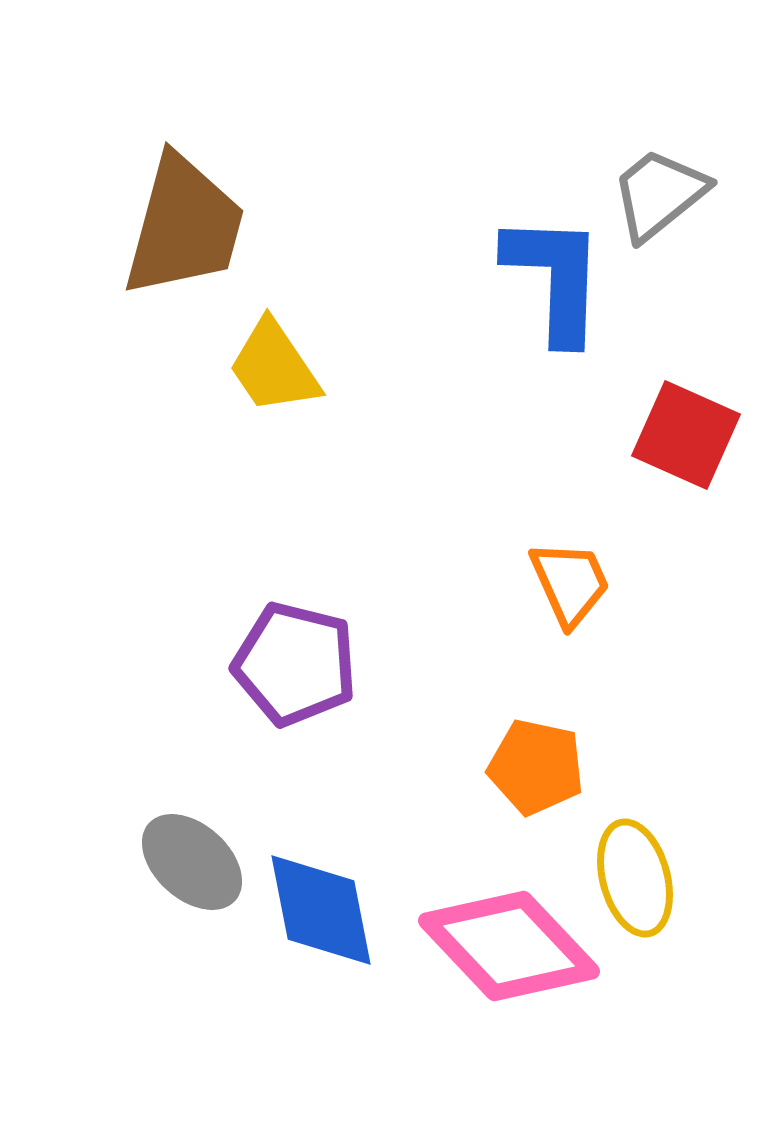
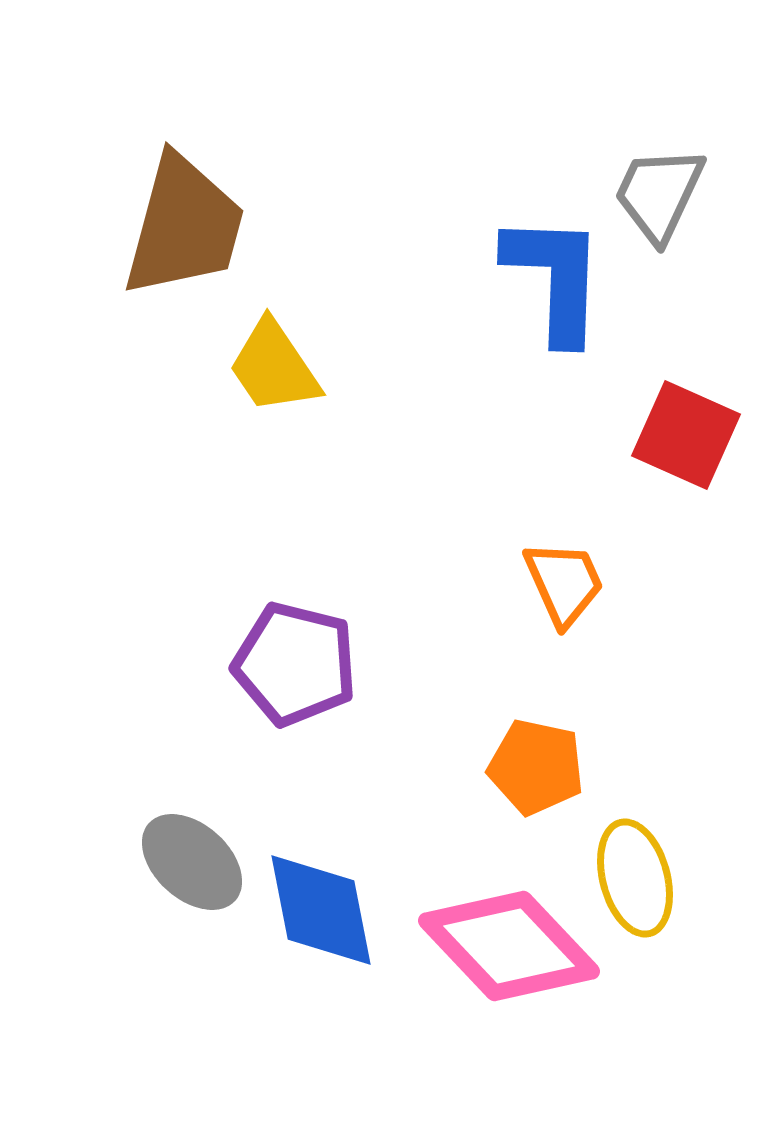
gray trapezoid: rotated 26 degrees counterclockwise
orange trapezoid: moved 6 px left
